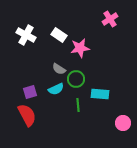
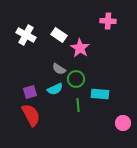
pink cross: moved 2 px left, 2 px down; rotated 35 degrees clockwise
pink star: rotated 30 degrees counterclockwise
cyan semicircle: moved 1 px left
red semicircle: moved 4 px right
